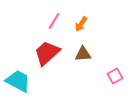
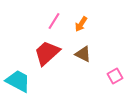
brown triangle: rotated 30 degrees clockwise
